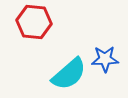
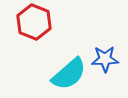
red hexagon: rotated 16 degrees clockwise
